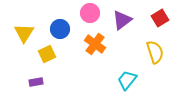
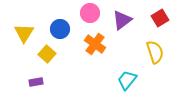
yellow square: rotated 24 degrees counterclockwise
